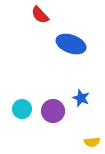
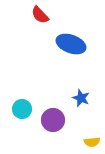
purple circle: moved 9 px down
